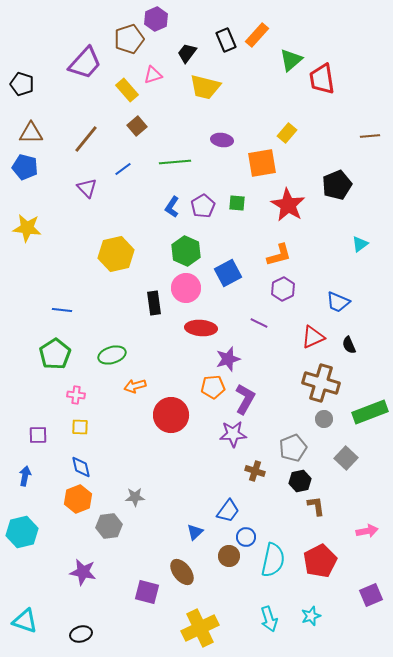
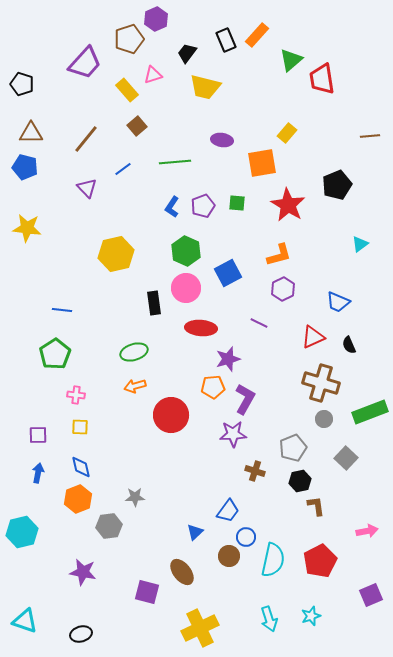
purple pentagon at (203, 206): rotated 10 degrees clockwise
green ellipse at (112, 355): moved 22 px right, 3 px up
blue arrow at (25, 476): moved 13 px right, 3 px up
